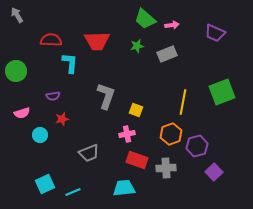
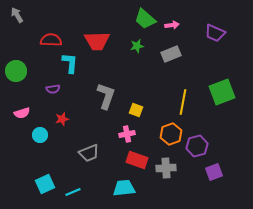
gray rectangle: moved 4 px right
purple semicircle: moved 7 px up
purple square: rotated 24 degrees clockwise
